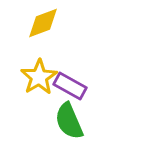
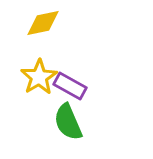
yellow diamond: rotated 9 degrees clockwise
green semicircle: moved 1 px left, 1 px down
